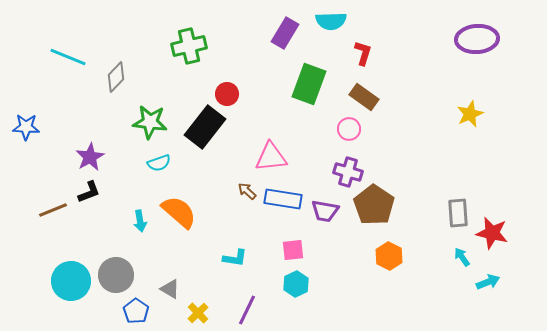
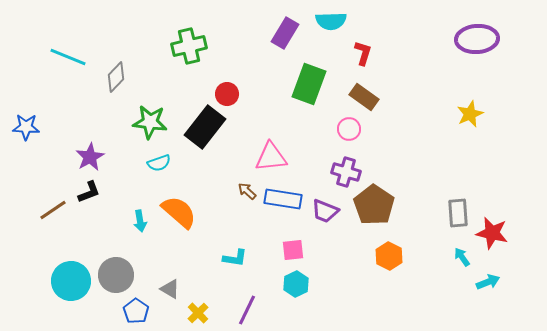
purple cross at (348, 172): moved 2 px left
brown line at (53, 210): rotated 12 degrees counterclockwise
purple trapezoid at (325, 211): rotated 12 degrees clockwise
